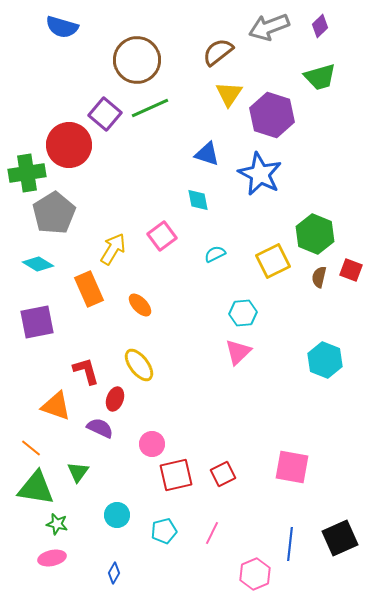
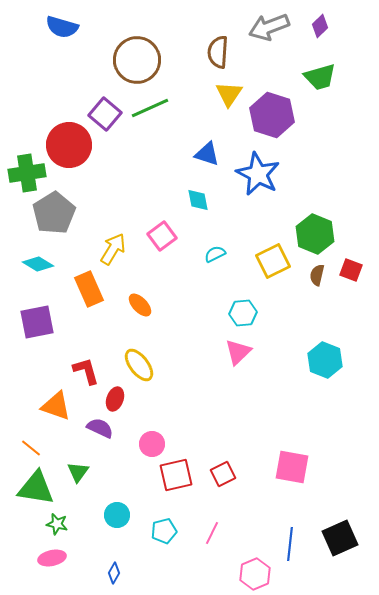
brown semicircle at (218, 52): rotated 48 degrees counterclockwise
blue star at (260, 174): moved 2 px left
brown semicircle at (319, 277): moved 2 px left, 2 px up
